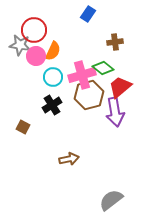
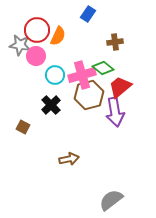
red circle: moved 3 px right
orange semicircle: moved 5 px right, 15 px up
cyan circle: moved 2 px right, 2 px up
black cross: moved 1 px left; rotated 12 degrees counterclockwise
